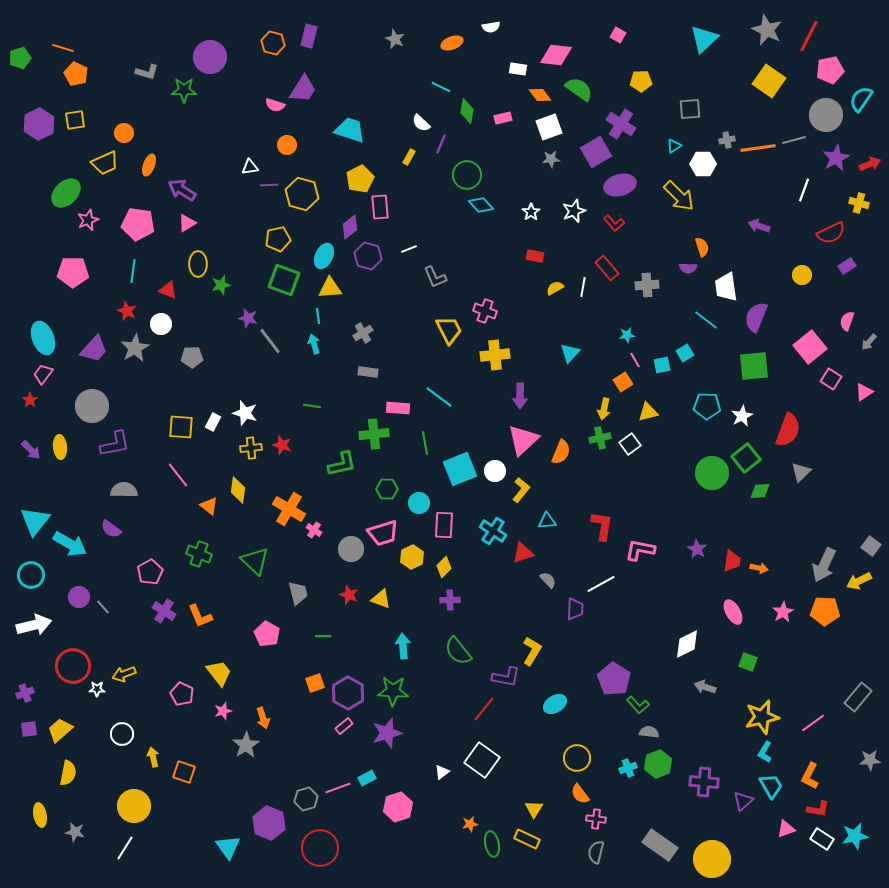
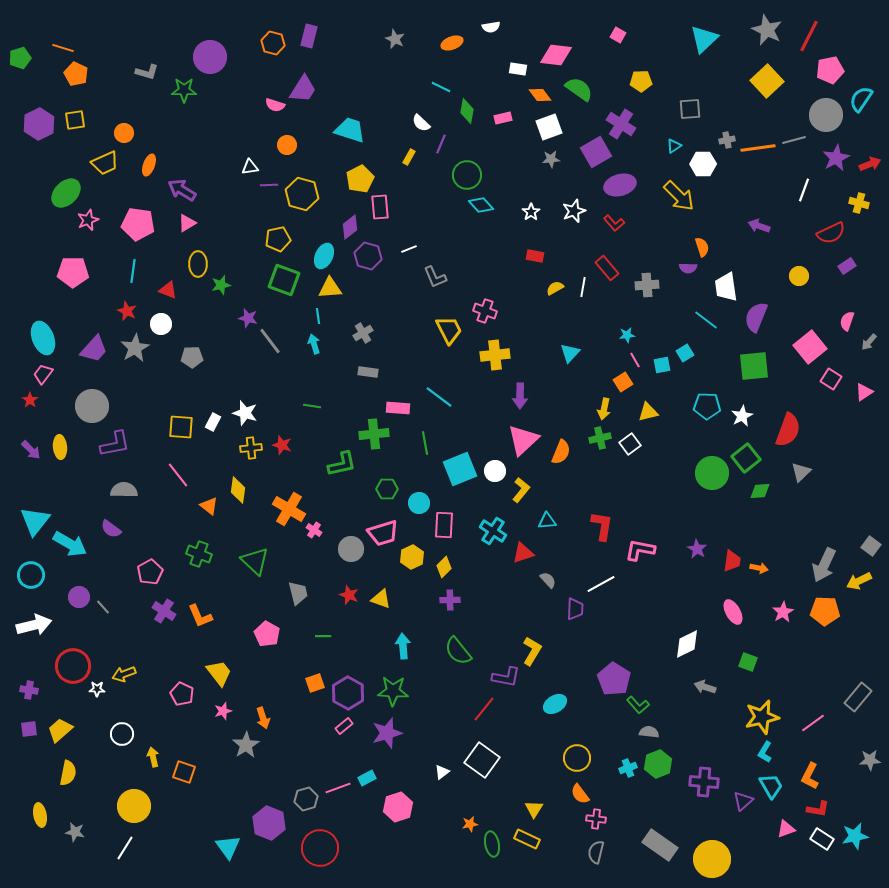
yellow square at (769, 81): moved 2 px left; rotated 12 degrees clockwise
yellow circle at (802, 275): moved 3 px left, 1 px down
purple cross at (25, 693): moved 4 px right, 3 px up; rotated 30 degrees clockwise
